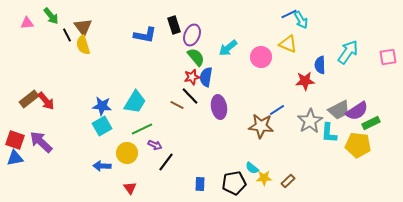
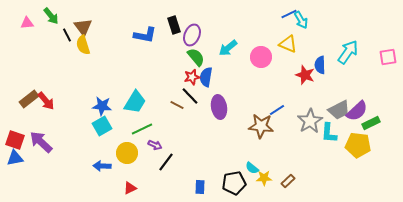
red star at (305, 81): moved 6 px up; rotated 24 degrees clockwise
purple semicircle at (357, 111): rotated 10 degrees counterclockwise
blue rectangle at (200, 184): moved 3 px down
red triangle at (130, 188): rotated 40 degrees clockwise
